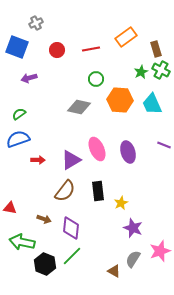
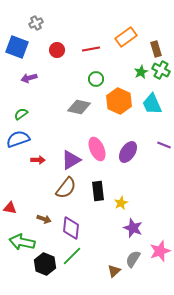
orange hexagon: moved 1 px left, 1 px down; rotated 20 degrees clockwise
green semicircle: moved 2 px right
purple ellipse: rotated 50 degrees clockwise
brown semicircle: moved 1 px right, 3 px up
brown triangle: rotated 48 degrees clockwise
